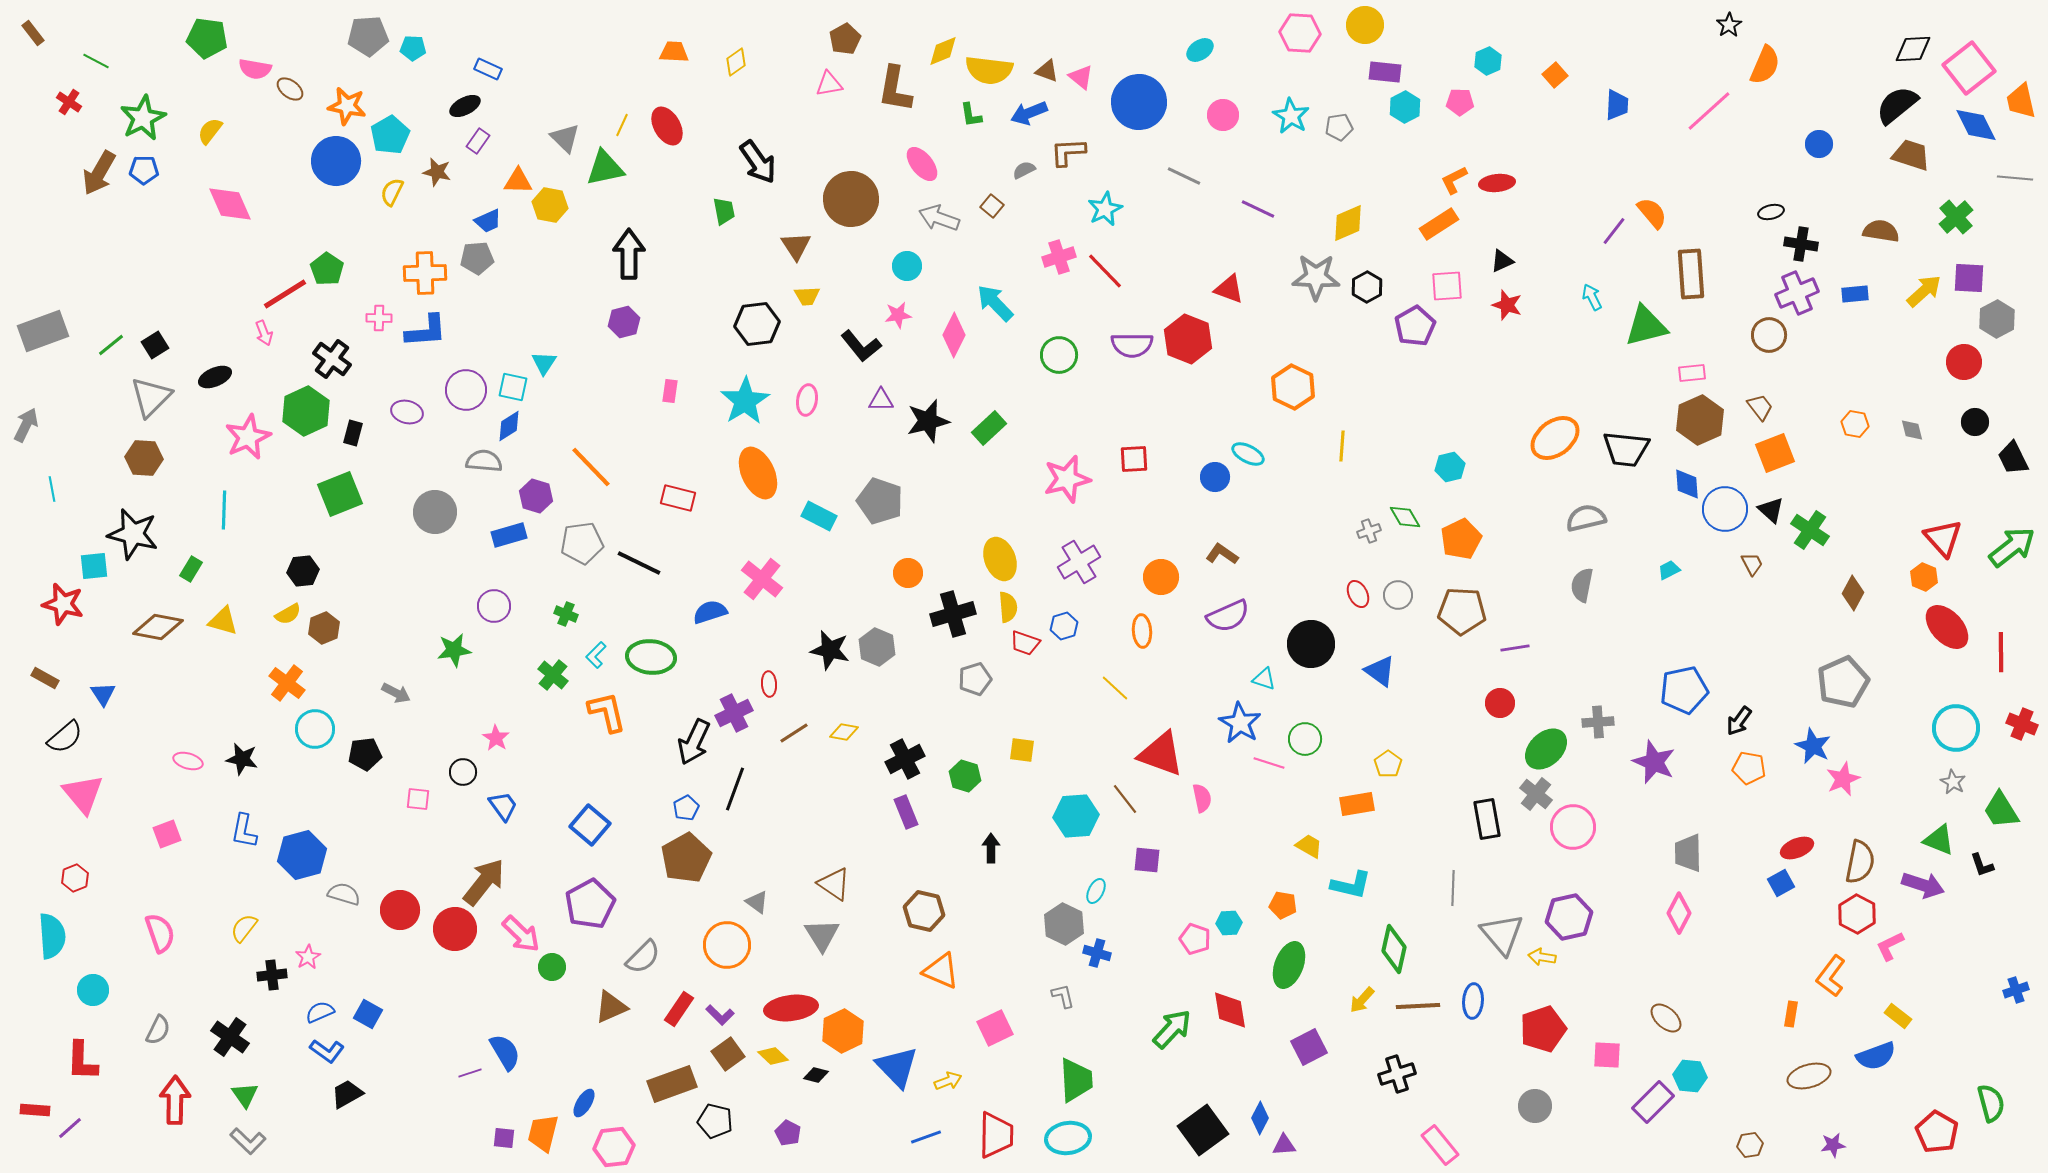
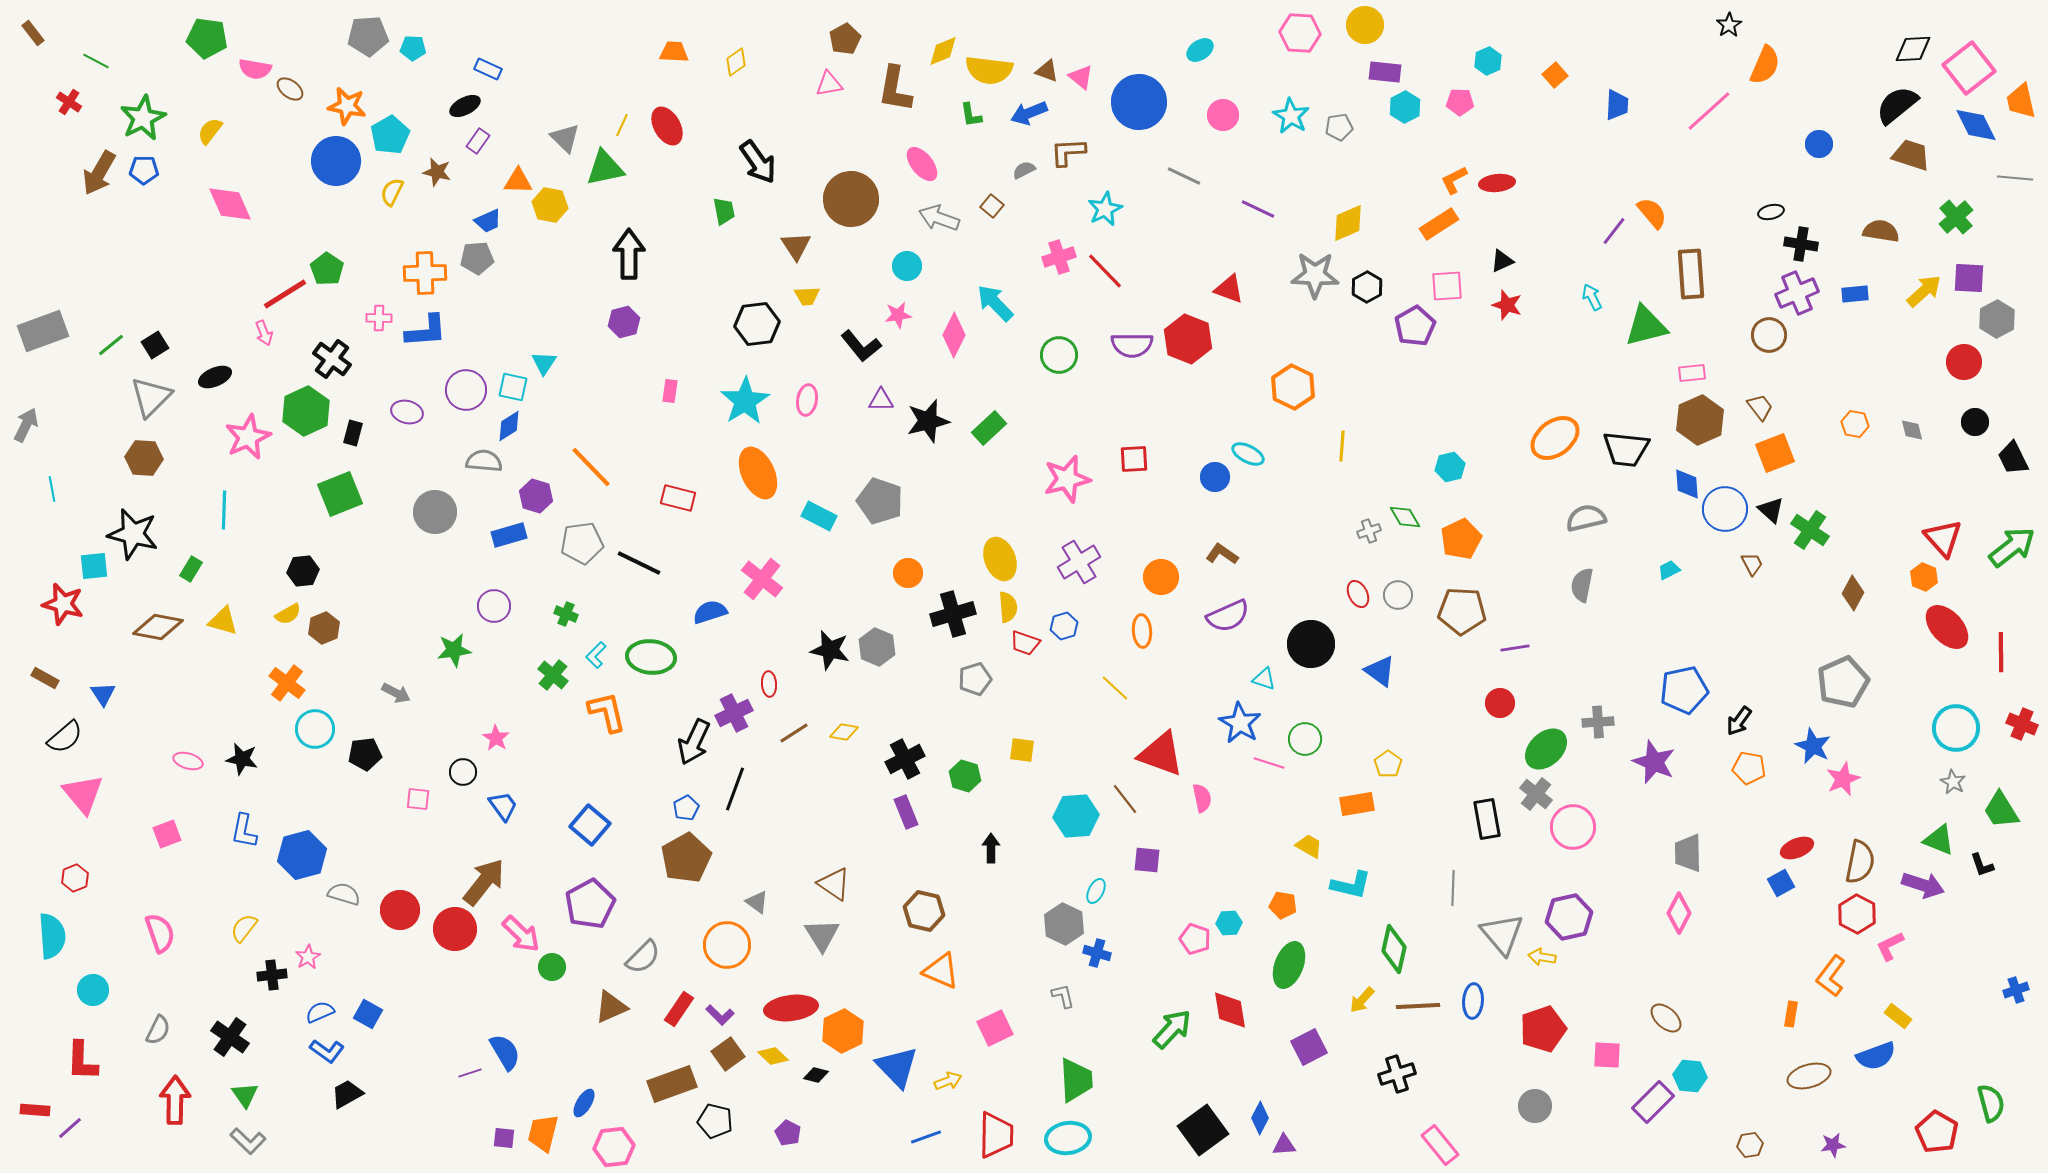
gray star at (1316, 277): moved 1 px left, 2 px up
